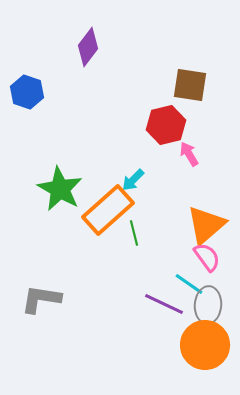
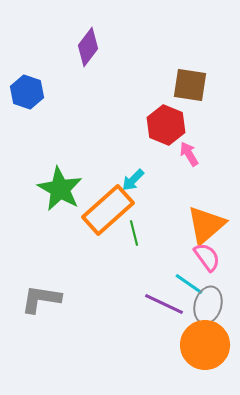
red hexagon: rotated 24 degrees counterclockwise
gray ellipse: rotated 12 degrees clockwise
